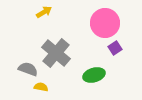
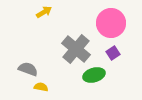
pink circle: moved 6 px right
purple square: moved 2 px left, 5 px down
gray cross: moved 20 px right, 4 px up
